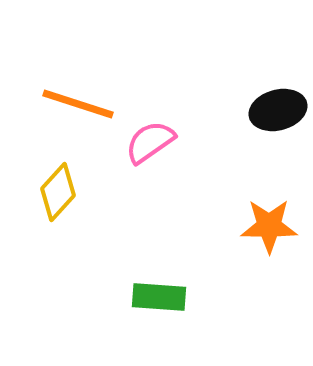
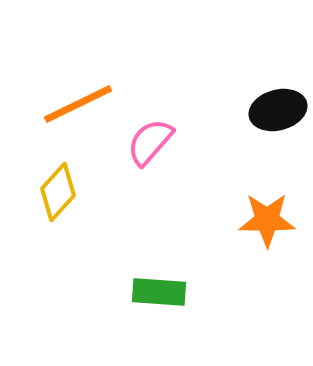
orange line: rotated 44 degrees counterclockwise
pink semicircle: rotated 14 degrees counterclockwise
orange star: moved 2 px left, 6 px up
green rectangle: moved 5 px up
